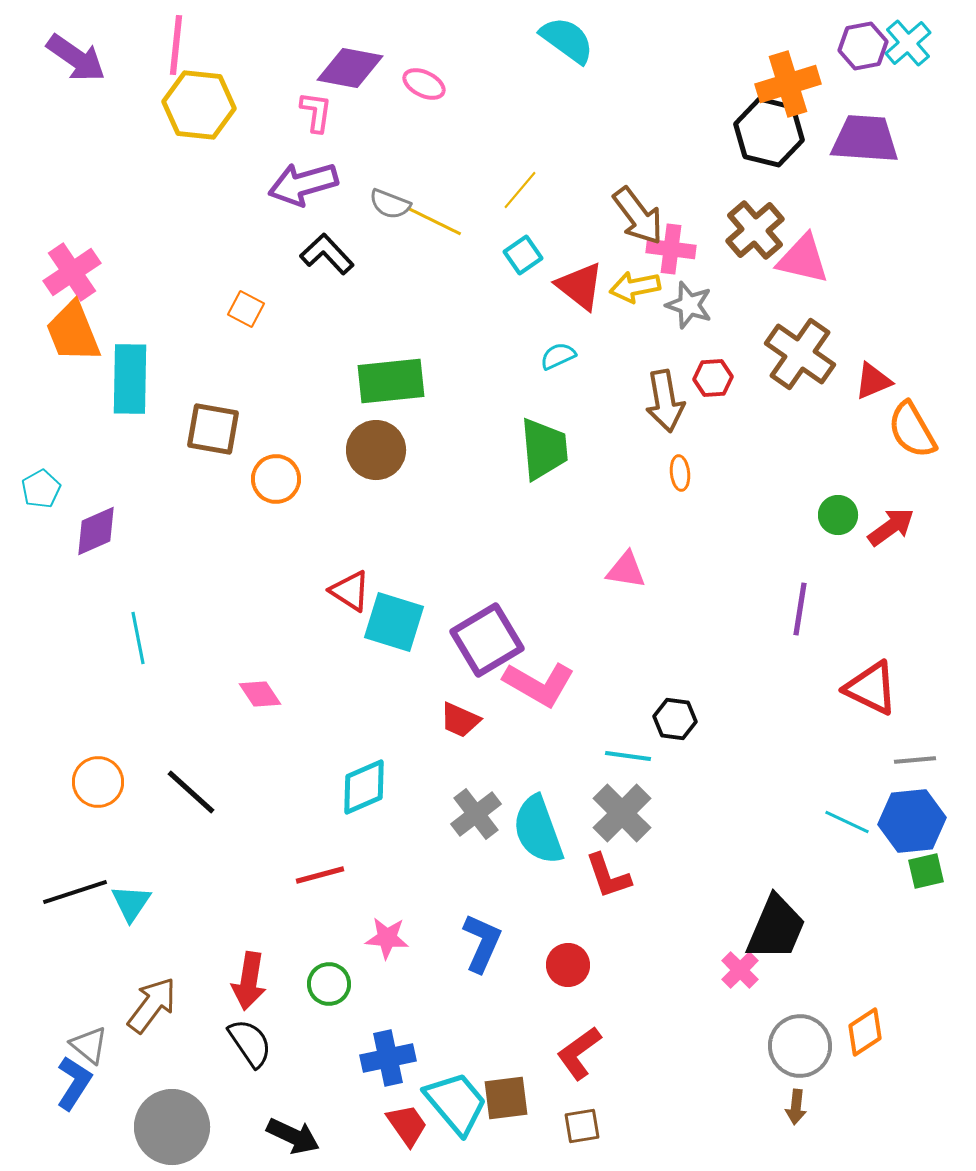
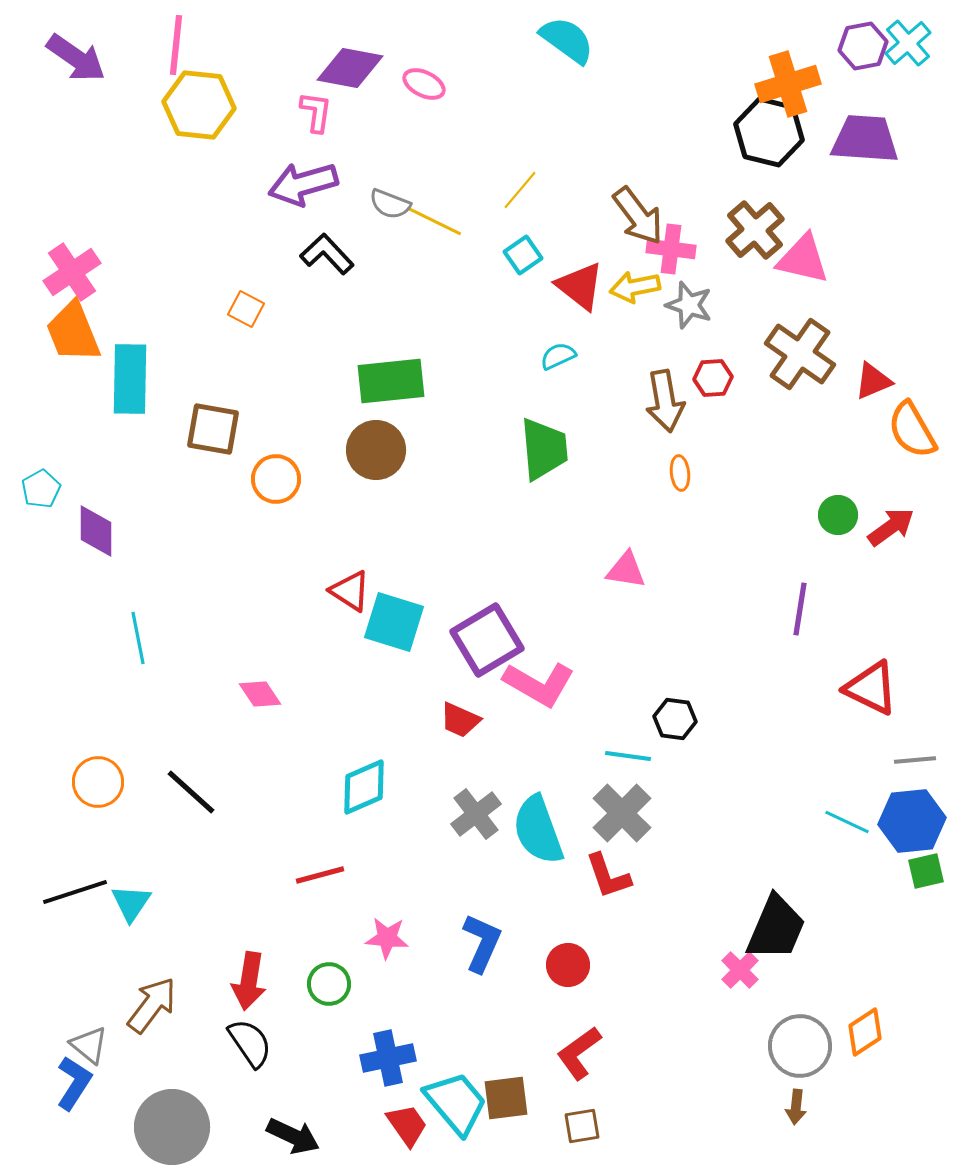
purple diamond at (96, 531): rotated 66 degrees counterclockwise
